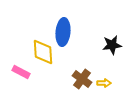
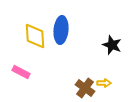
blue ellipse: moved 2 px left, 2 px up
black star: rotated 30 degrees clockwise
yellow diamond: moved 8 px left, 16 px up
brown cross: moved 3 px right, 9 px down
